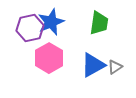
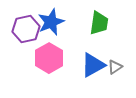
purple hexagon: moved 4 px left, 1 px down
